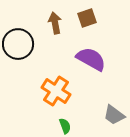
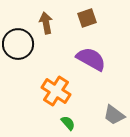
brown arrow: moved 9 px left
green semicircle: moved 3 px right, 3 px up; rotated 21 degrees counterclockwise
